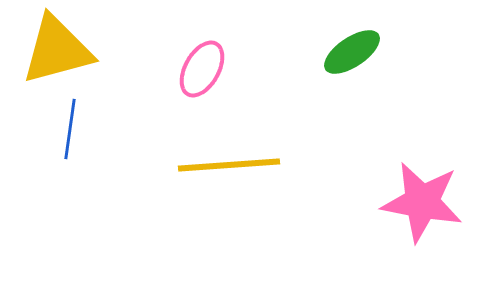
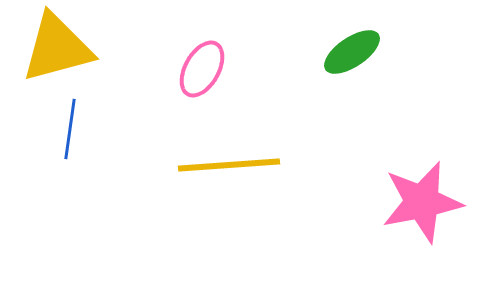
yellow triangle: moved 2 px up
pink star: rotated 22 degrees counterclockwise
